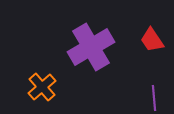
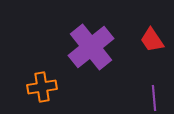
purple cross: rotated 9 degrees counterclockwise
orange cross: rotated 32 degrees clockwise
